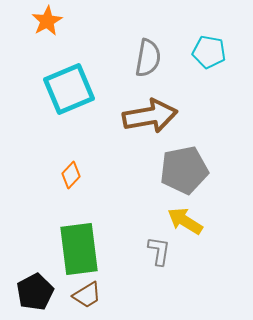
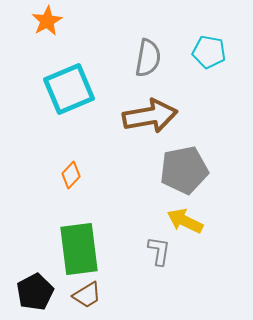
yellow arrow: rotated 6 degrees counterclockwise
